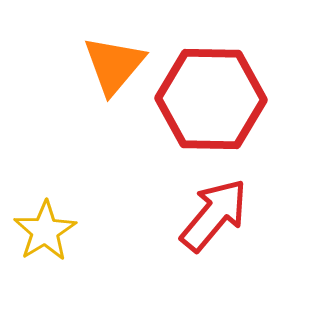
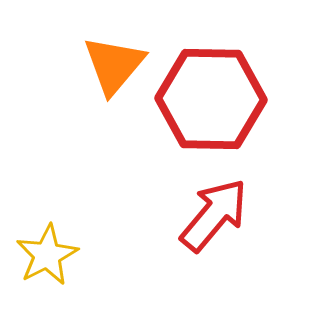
yellow star: moved 2 px right, 24 px down; rotated 4 degrees clockwise
